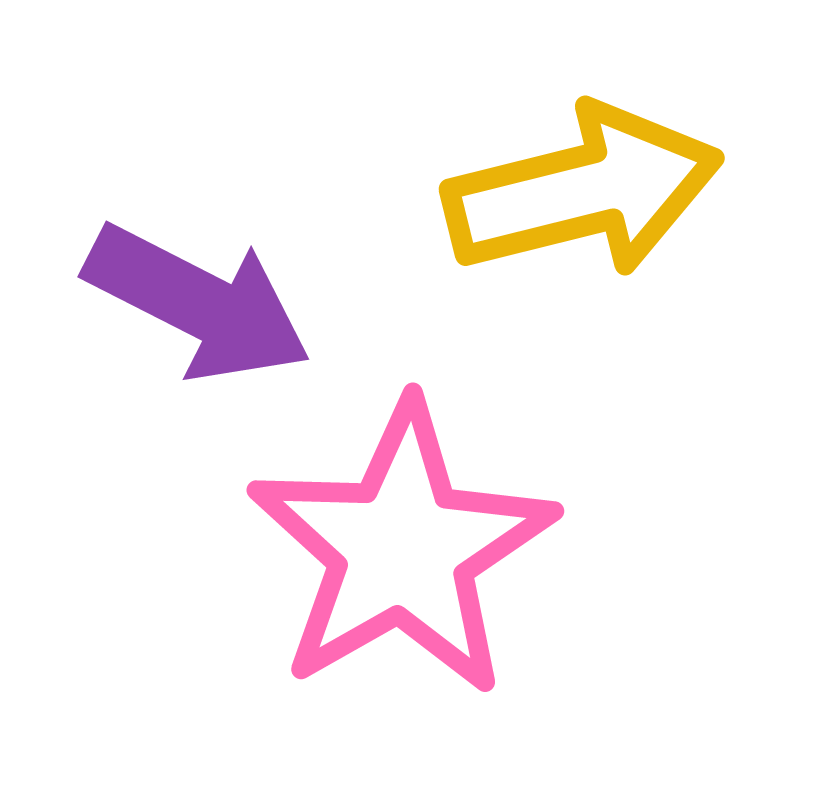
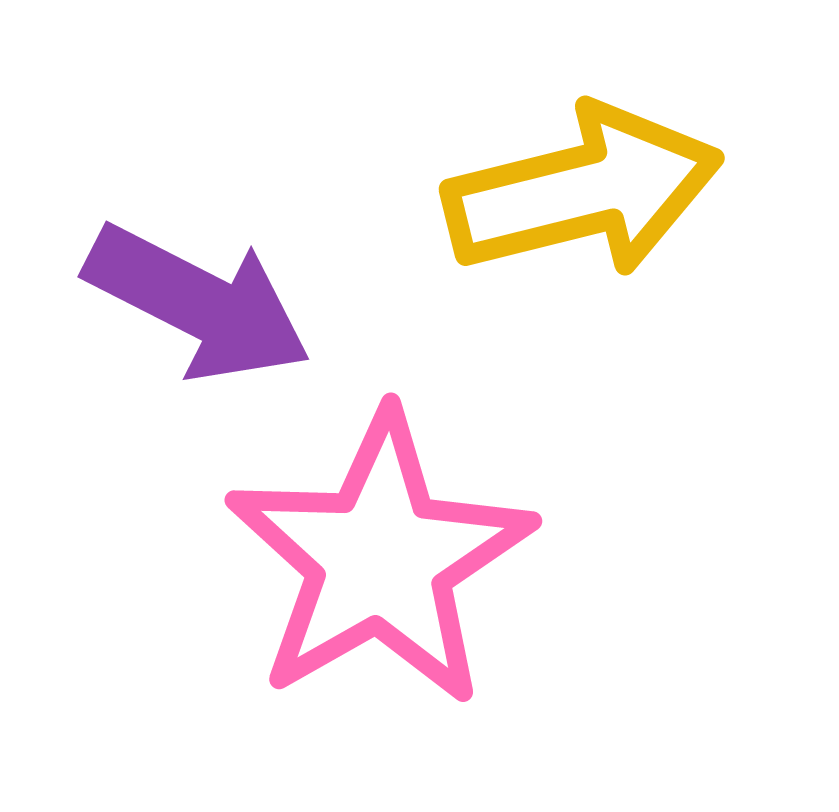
pink star: moved 22 px left, 10 px down
